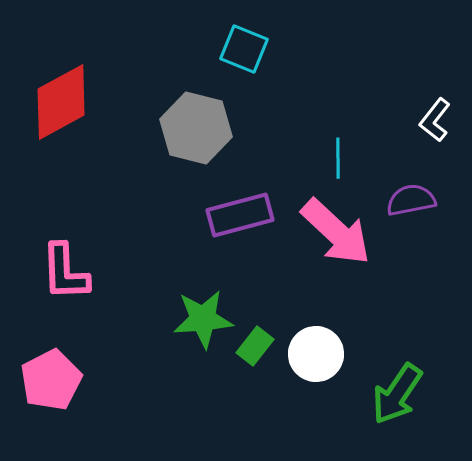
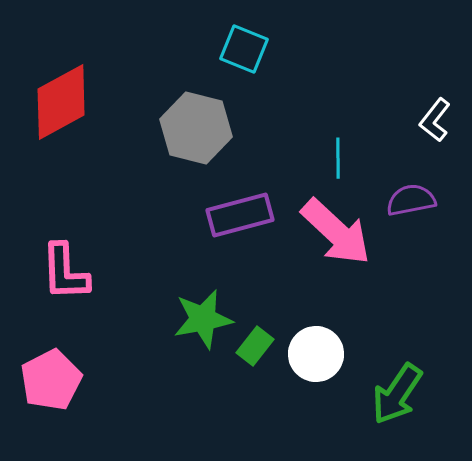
green star: rotated 6 degrees counterclockwise
